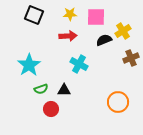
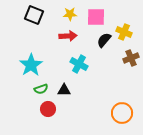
yellow cross: moved 1 px right, 1 px down; rotated 35 degrees counterclockwise
black semicircle: rotated 28 degrees counterclockwise
cyan star: moved 2 px right
orange circle: moved 4 px right, 11 px down
red circle: moved 3 px left
